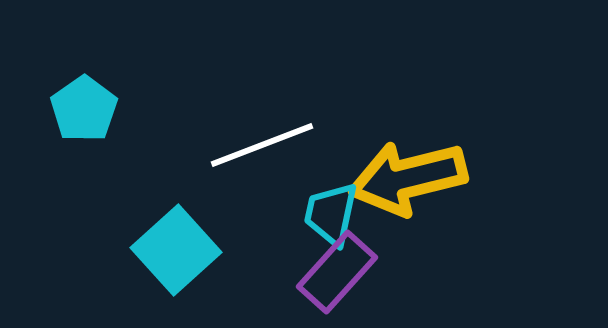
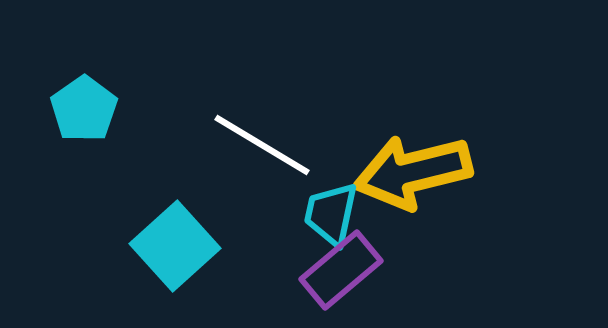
white line: rotated 52 degrees clockwise
yellow arrow: moved 5 px right, 6 px up
cyan square: moved 1 px left, 4 px up
purple rectangle: moved 4 px right, 2 px up; rotated 8 degrees clockwise
